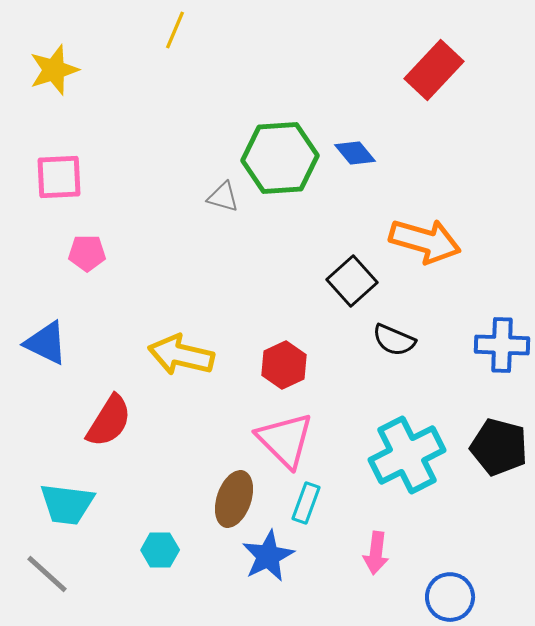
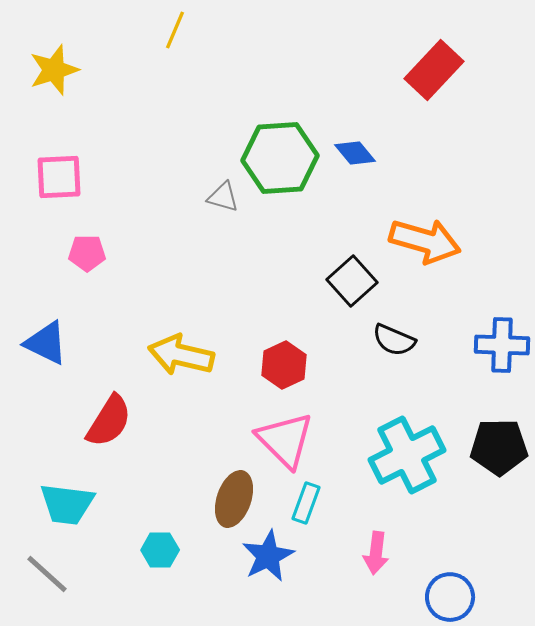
black pentagon: rotated 16 degrees counterclockwise
